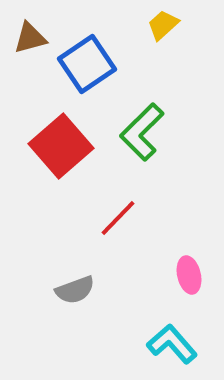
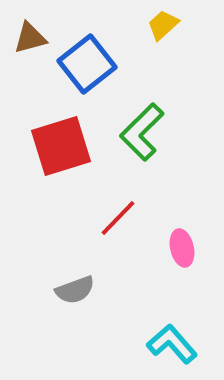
blue square: rotated 4 degrees counterclockwise
red square: rotated 24 degrees clockwise
pink ellipse: moved 7 px left, 27 px up
